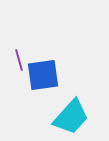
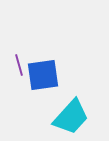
purple line: moved 5 px down
